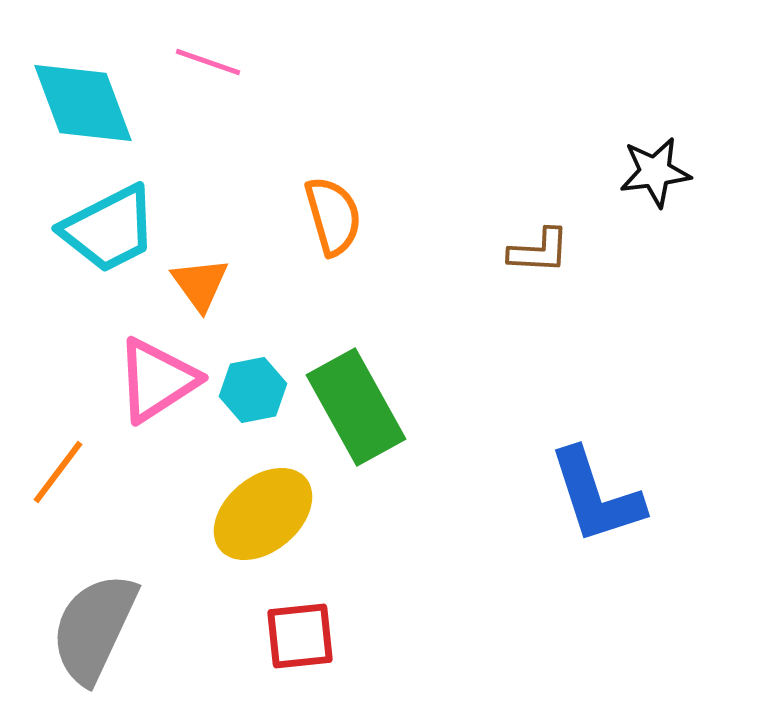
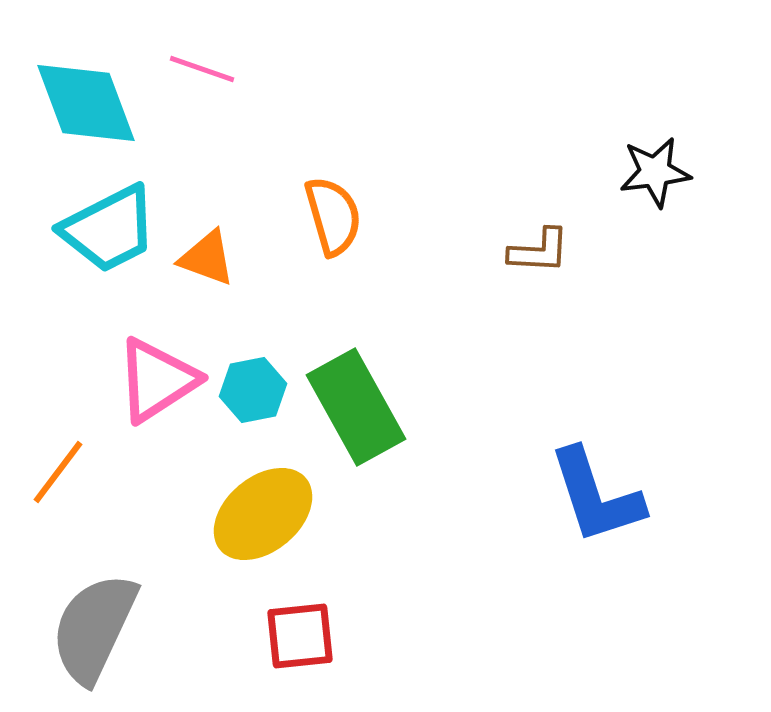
pink line: moved 6 px left, 7 px down
cyan diamond: moved 3 px right
orange triangle: moved 7 px right, 26 px up; rotated 34 degrees counterclockwise
